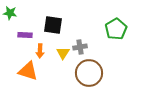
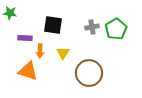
purple rectangle: moved 3 px down
gray cross: moved 12 px right, 20 px up
